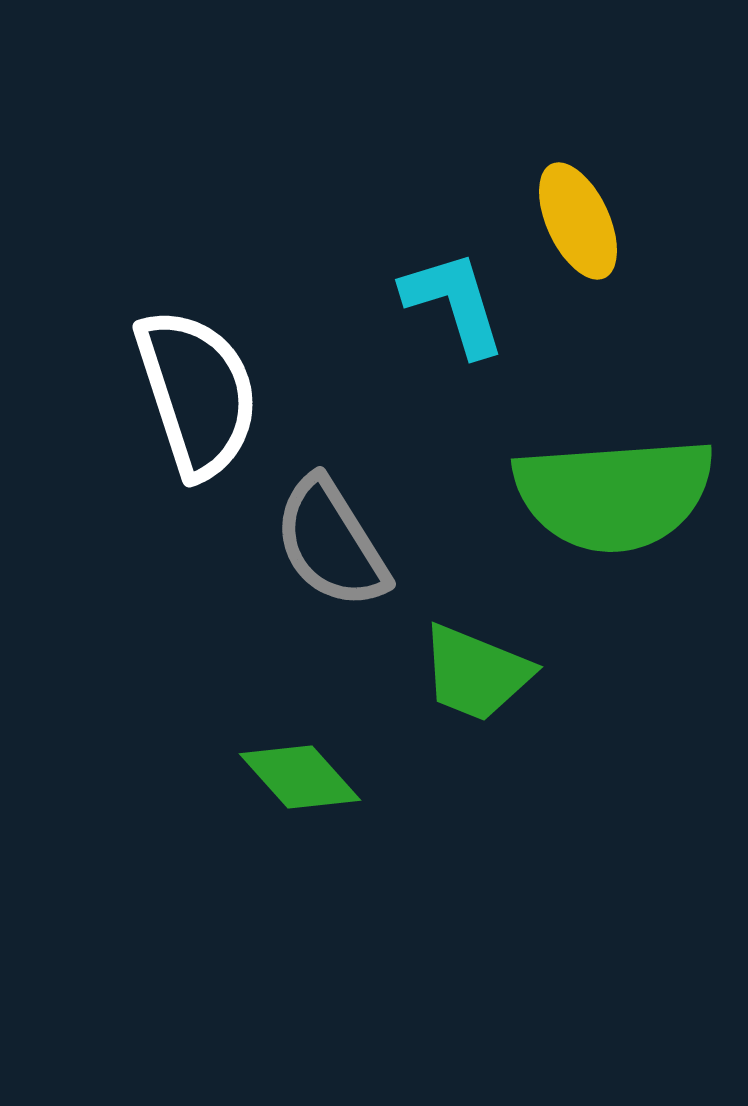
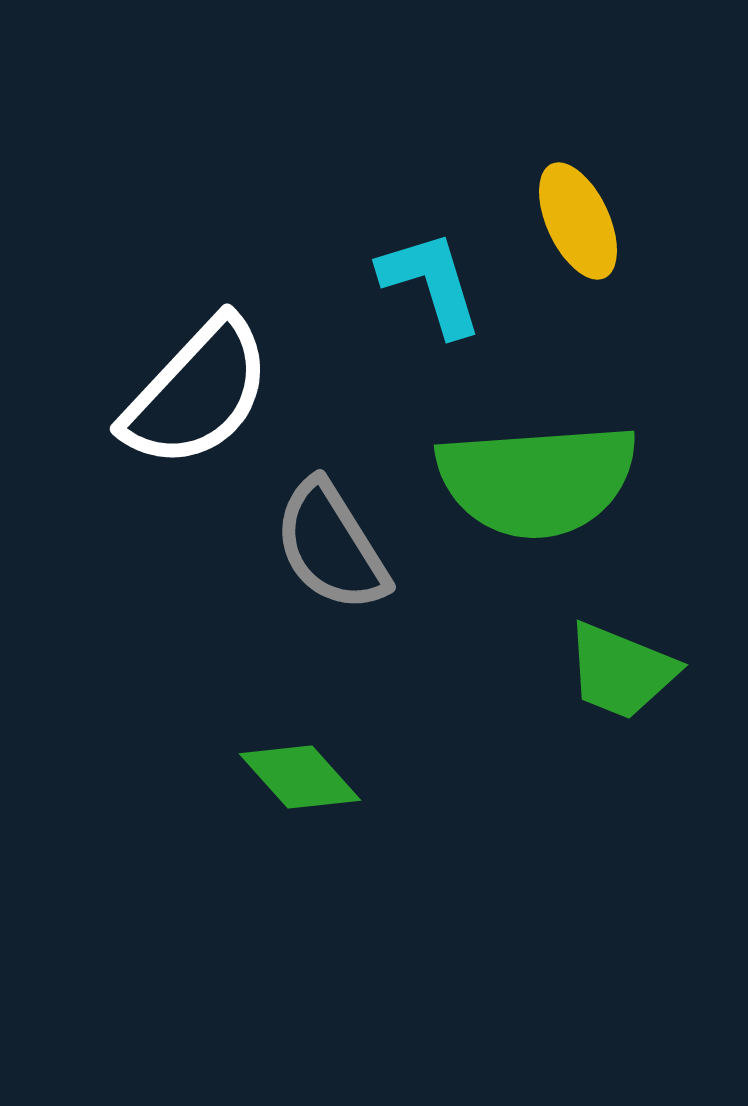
cyan L-shape: moved 23 px left, 20 px up
white semicircle: rotated 61 degrees clockwise
green semicircle: moved 77 px left, 14 px up
gray semicircle: moved 3 px down
green trapezoid: moved 145 px right, 2 px up
